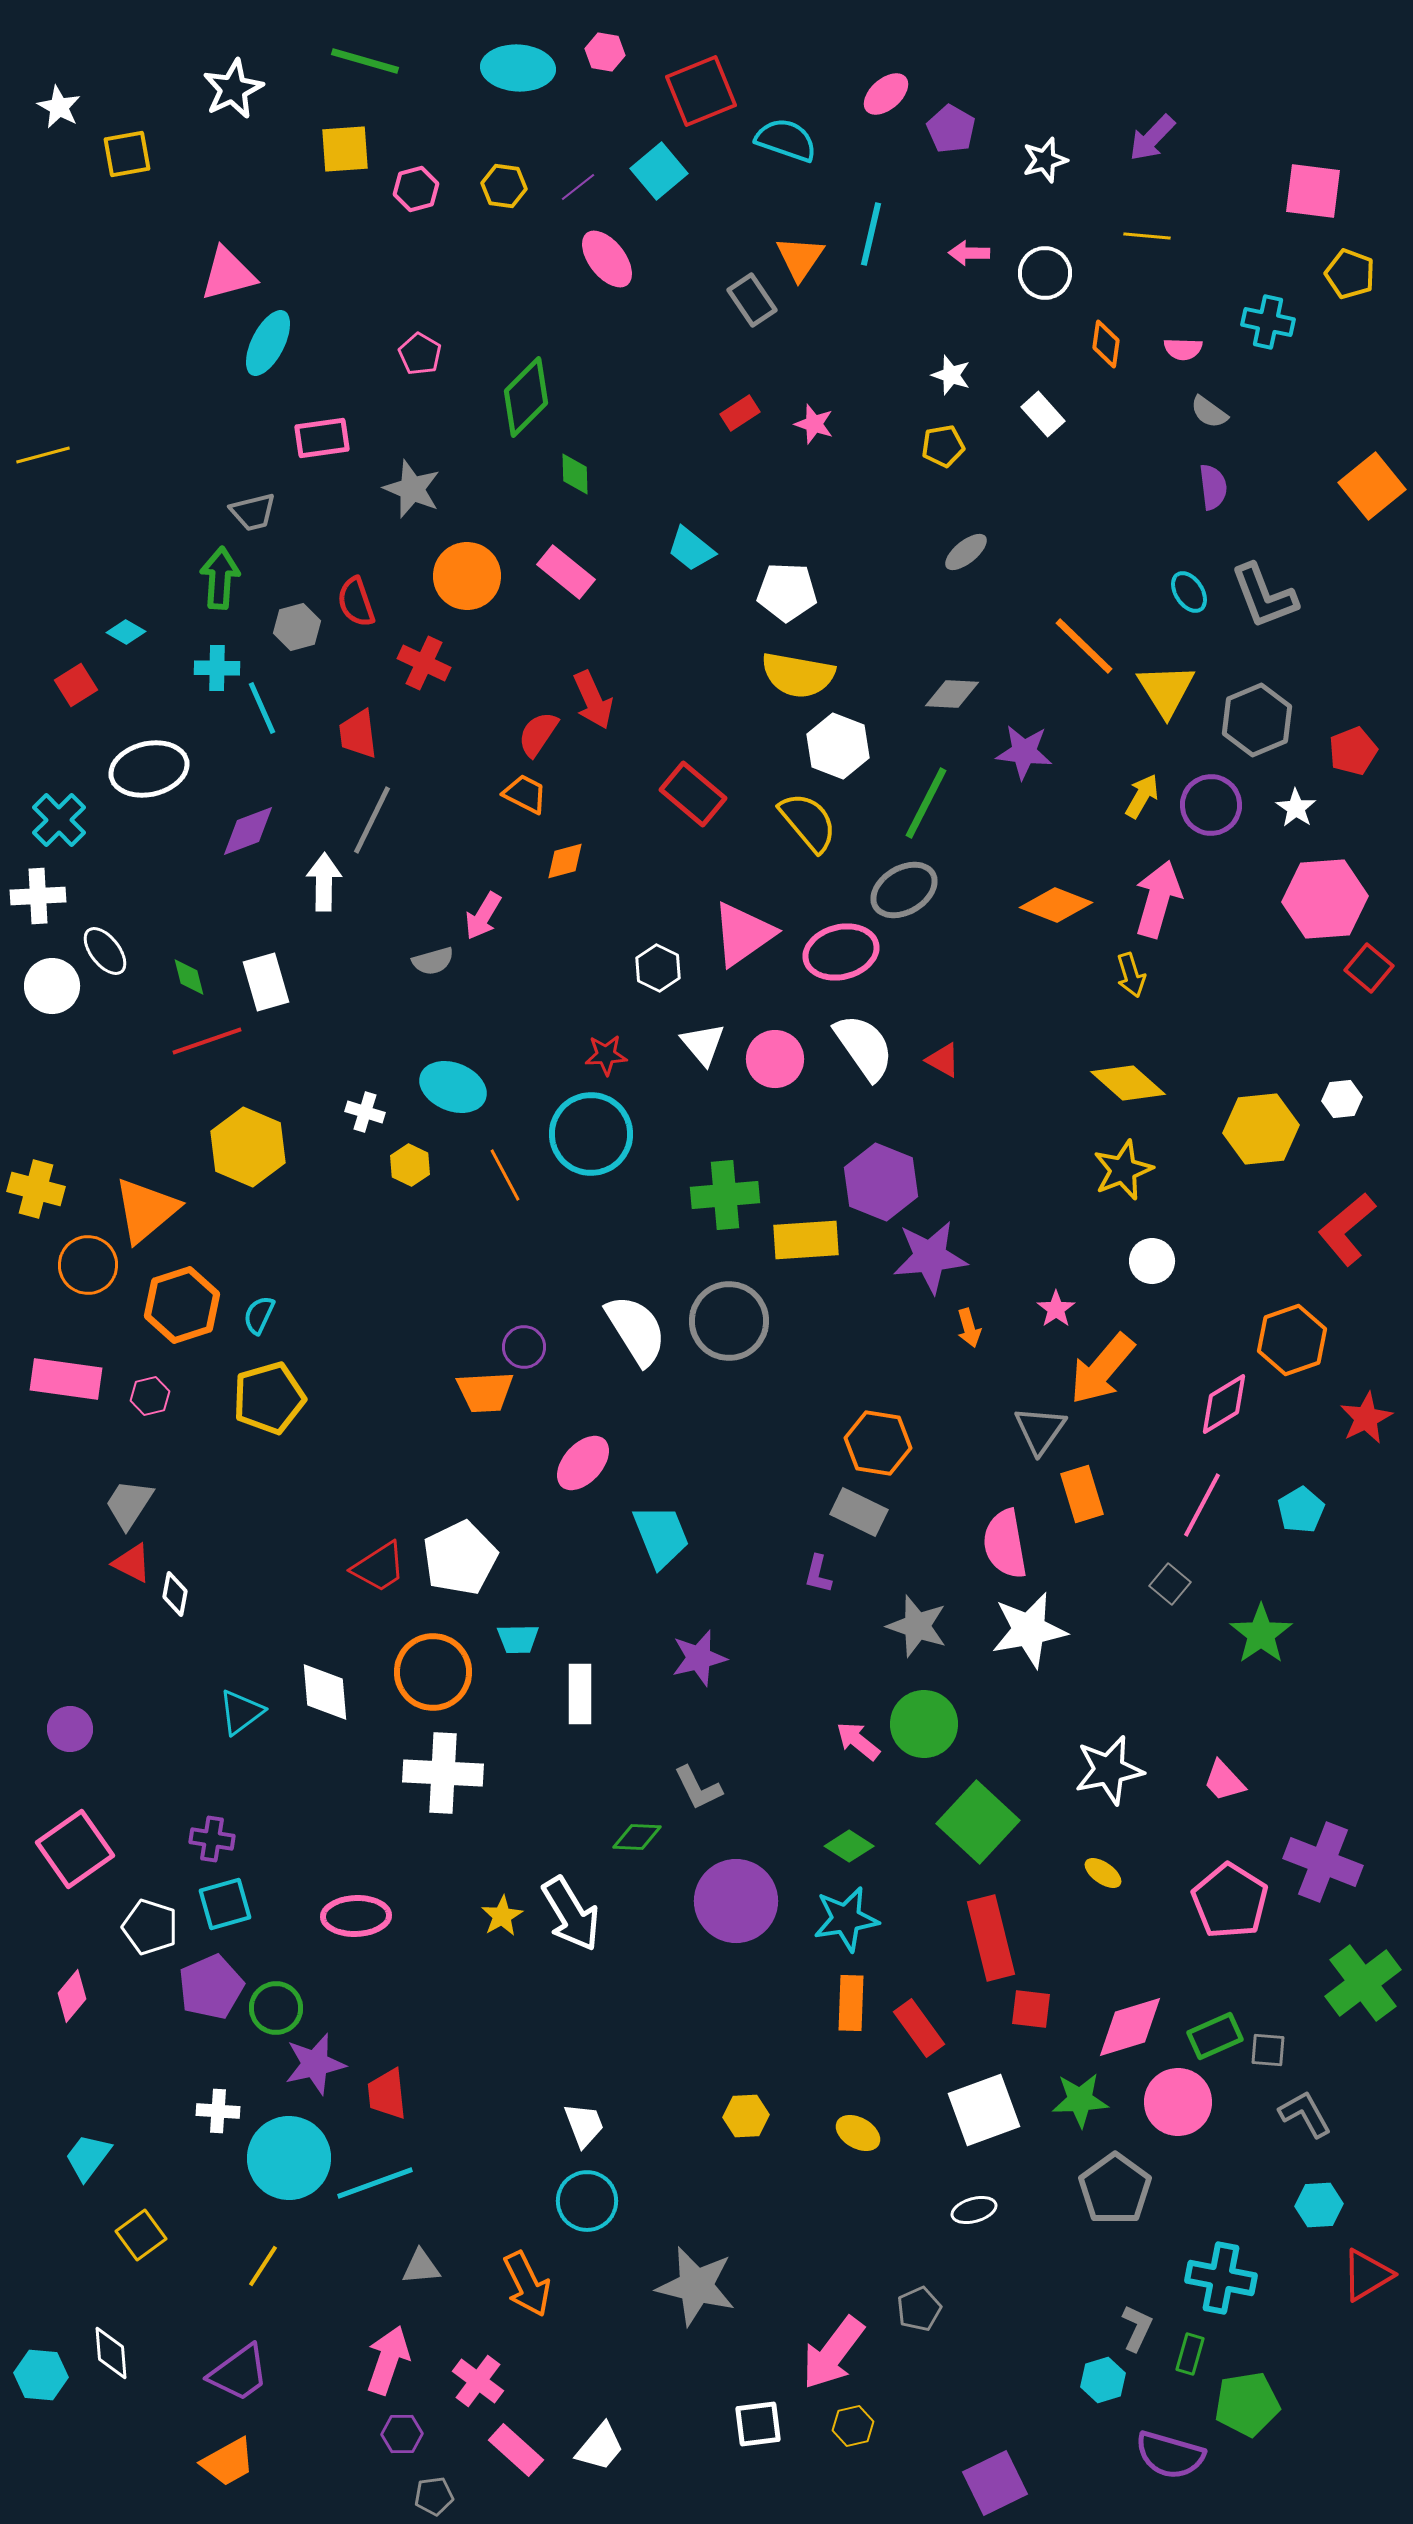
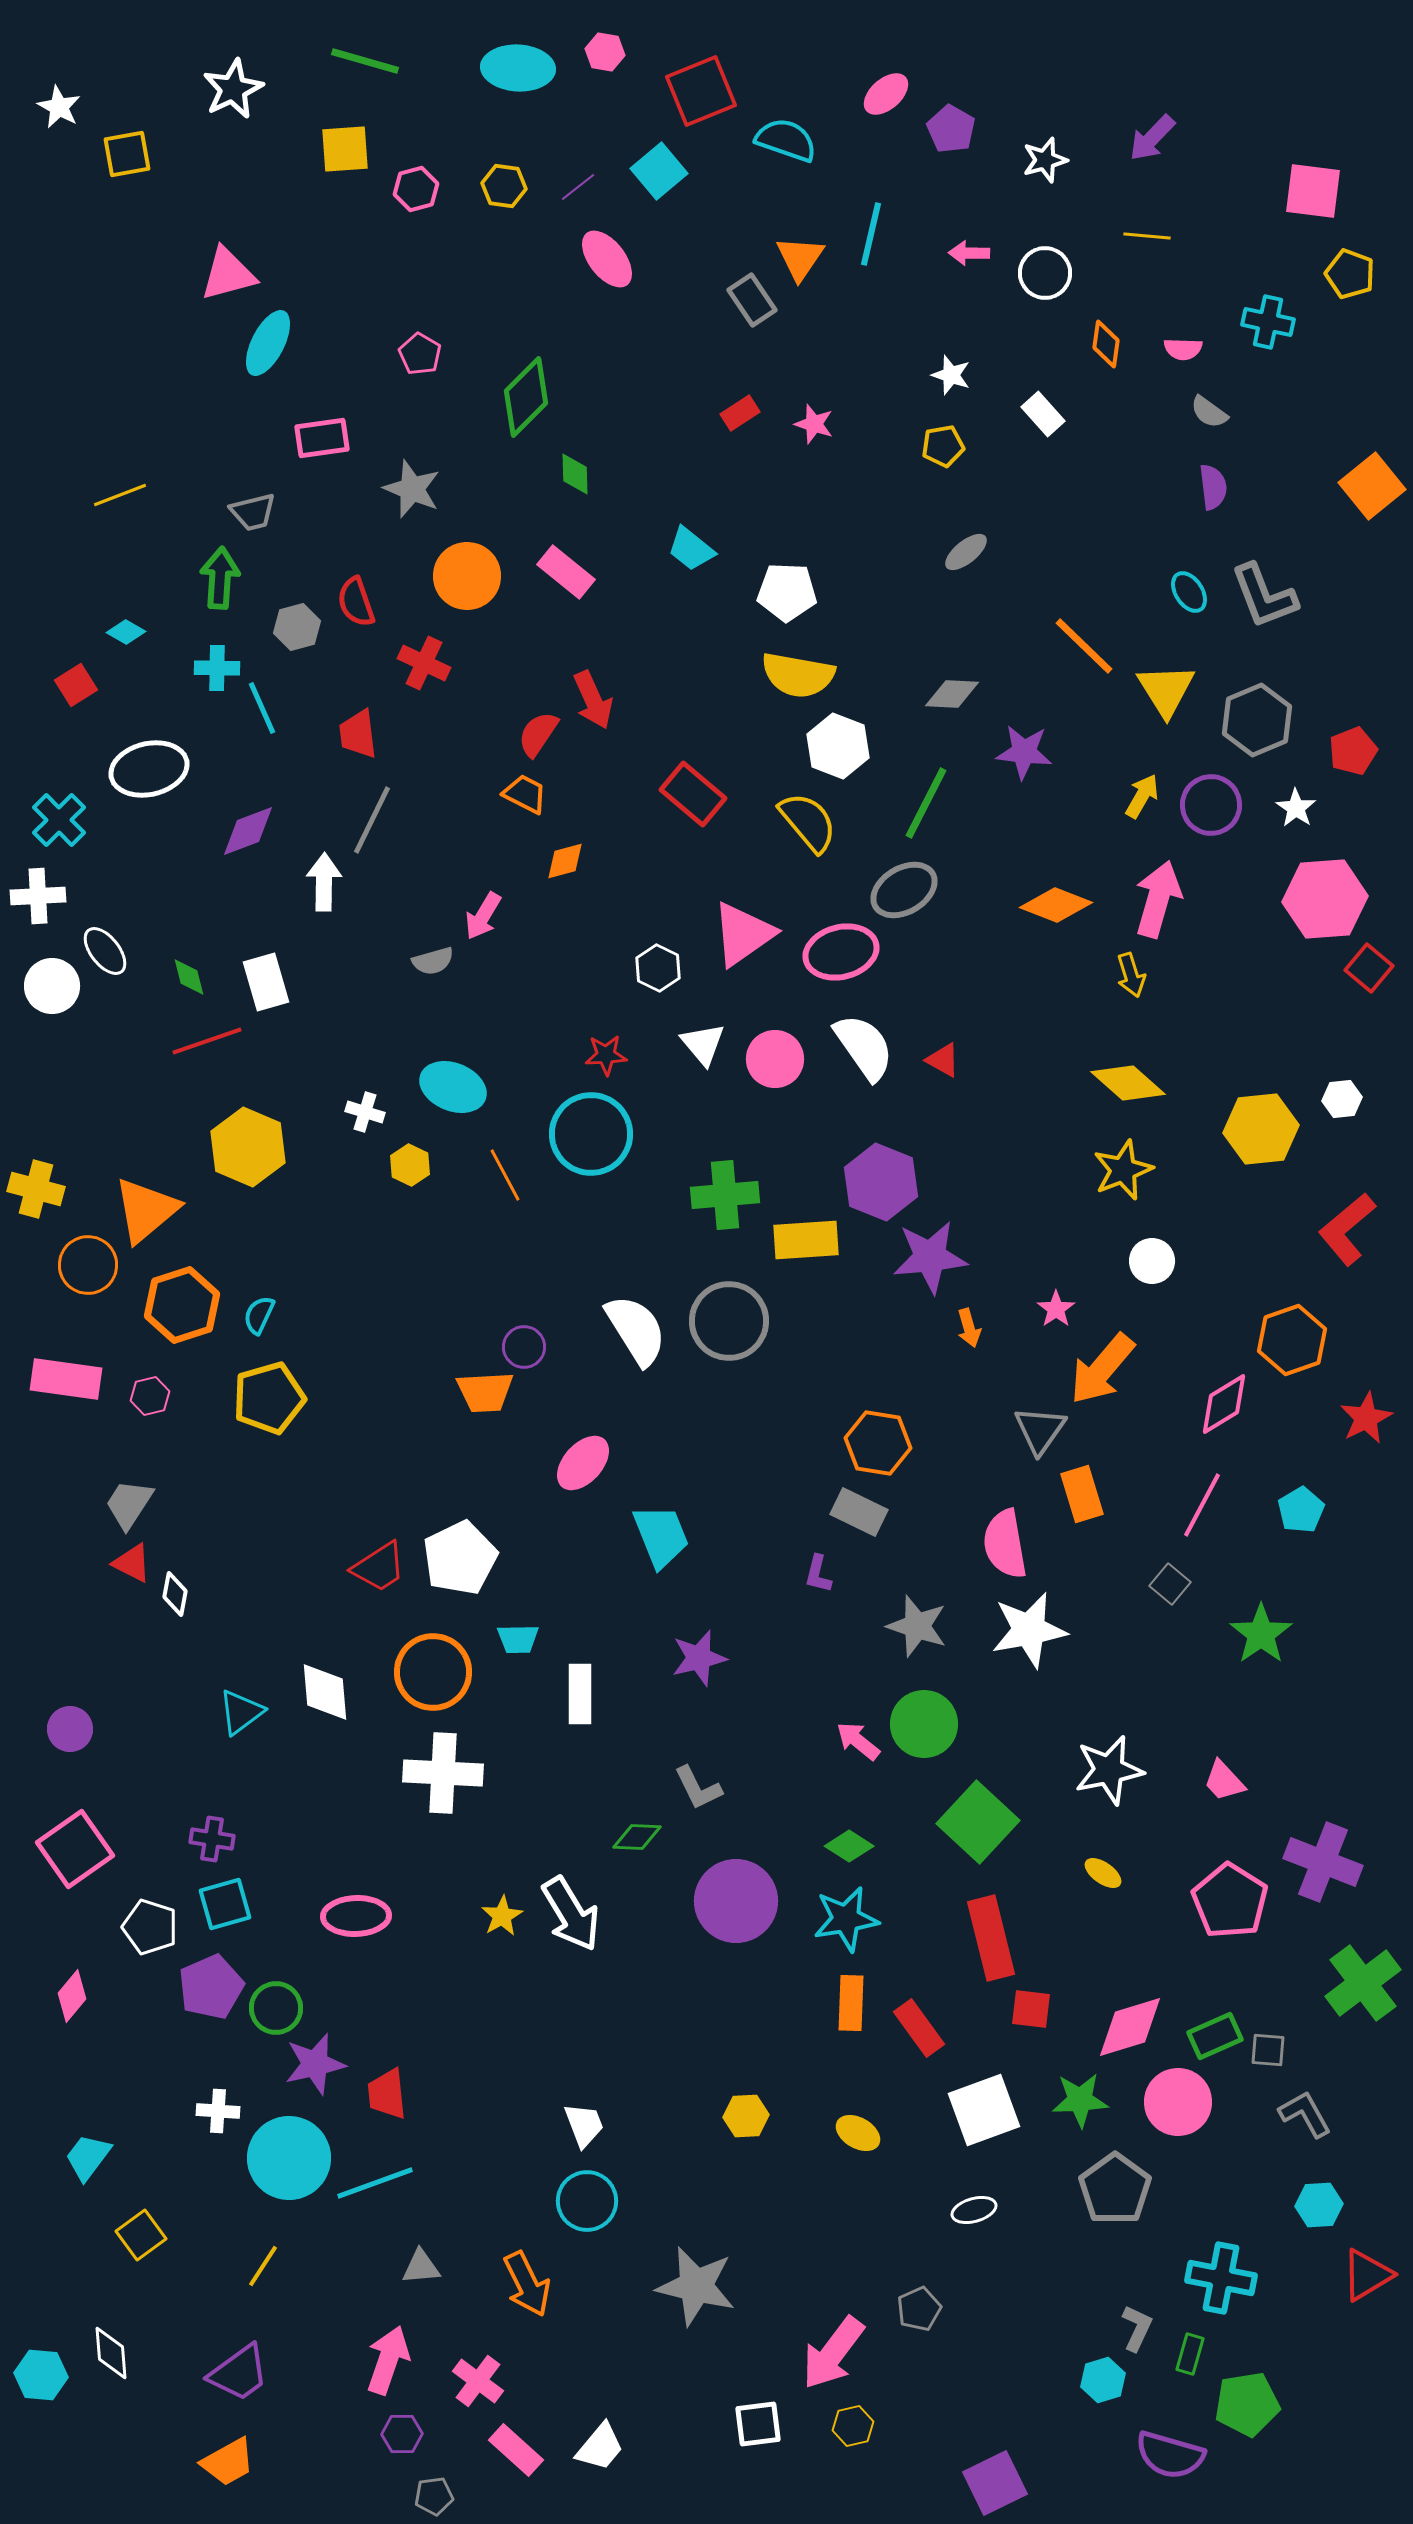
yellow line at (43, 455): moved 77 px right, 40 px down; rotated 6 degrees counterclockwise
